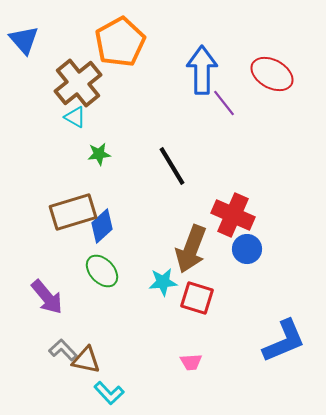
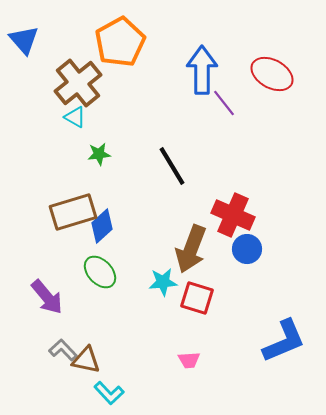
green ellipse: moved 2 px left, 1 px down
pink trapezoid: moved 2 px left, 2 px up
